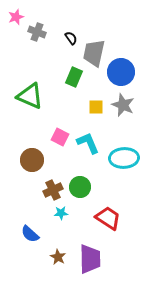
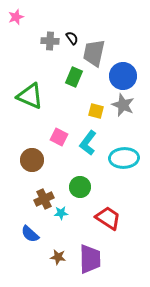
gray cross: moved 13 px right, 9 px down; rotated 18 degrees counterclockwise
black semicircle: moved 1 px right
blue circle: moved 2 px right, 4 px down
yellow square: moved 4 px down; rotated 14 degrees clockwise
pink square: moved 1 px left
cyan L-shape: rotated 120 degrees counterclockwise
brown cross: moved 9 px left, 9 px down
brown star: rotated 21 degrees counterclockwise
